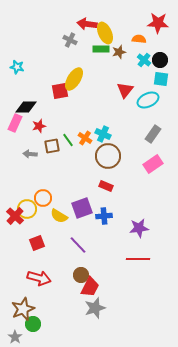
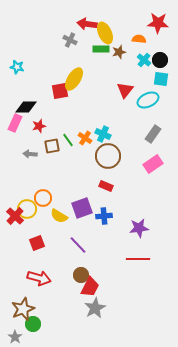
gray star at (95, 308): rotated 10 degrees counterclockwise
